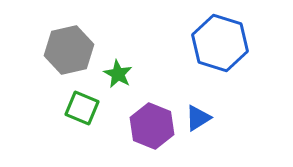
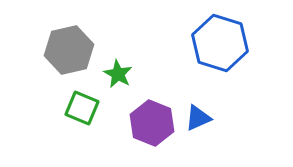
blue triangle: rotated 8 degrees clockwise
purple hexagon: moved 3 px up
